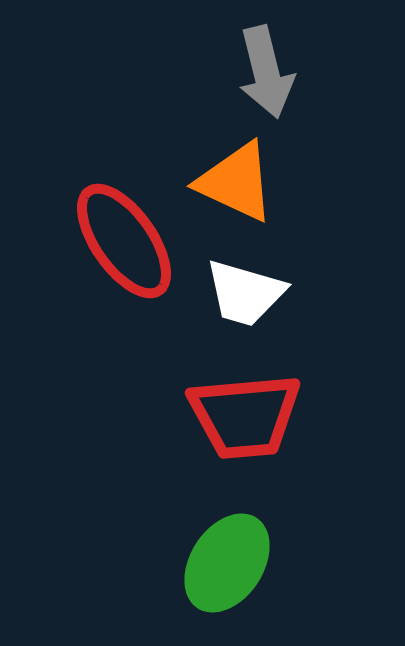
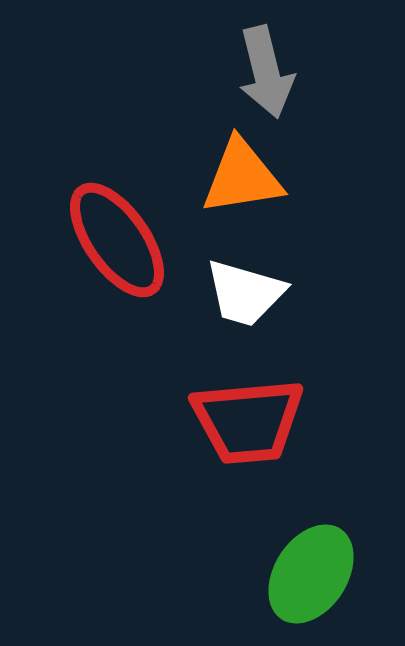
orange triangle: moved 6 px right, 5 px up; rotated 34 degrees counterclockwise
red ellipse: moved 7 px left, 1 px up
red trapezoid: moved 3 px right, 5 px down
green ellipse: moved 84 px right, 11 px down
